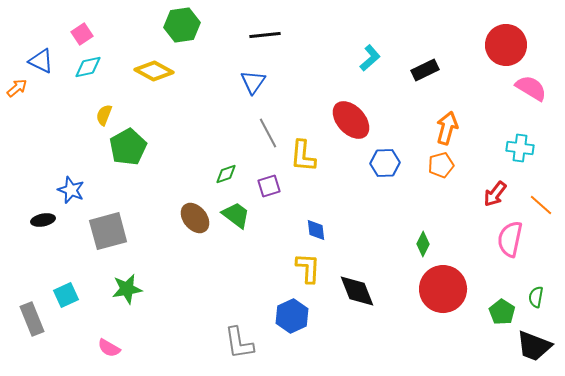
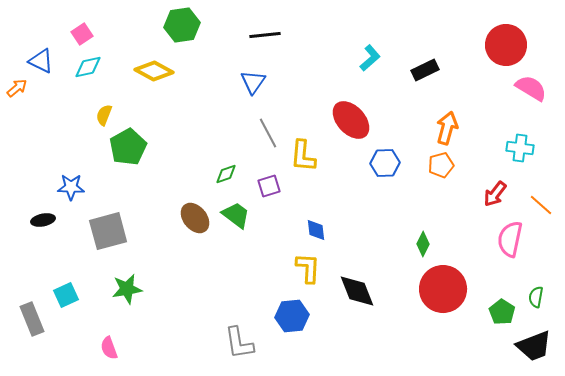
blue star at (71, 190): moved 3 px up; rotated 20 degrees counterclockwise
blue hexagon at (292, 316): rotated 20 degrees clockwise
black trapezoid at (534, 346): rotated 42 degrees counterclockwise
pink semicircle at (109, 348): rotated 40 degrees clockwise
